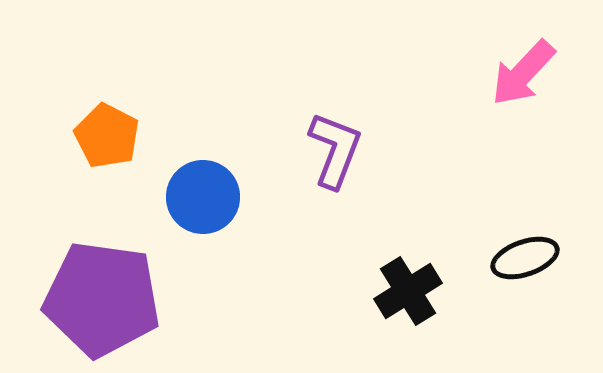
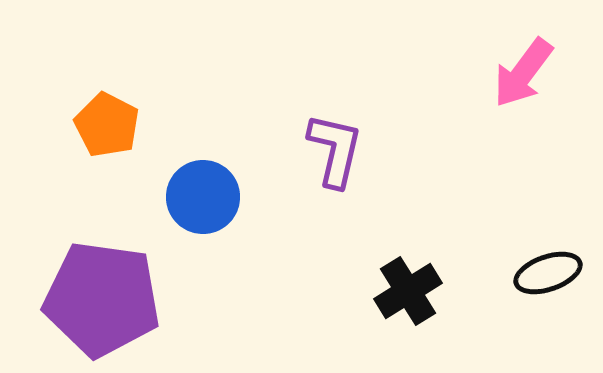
pink arrow: rotated 6 degrees counterclockwise
orange pentagon: moved 11 px up
purple L-shape: rotated 8 degrees counterclockwise
black ellipse: moved 23 px right, 15 px down
